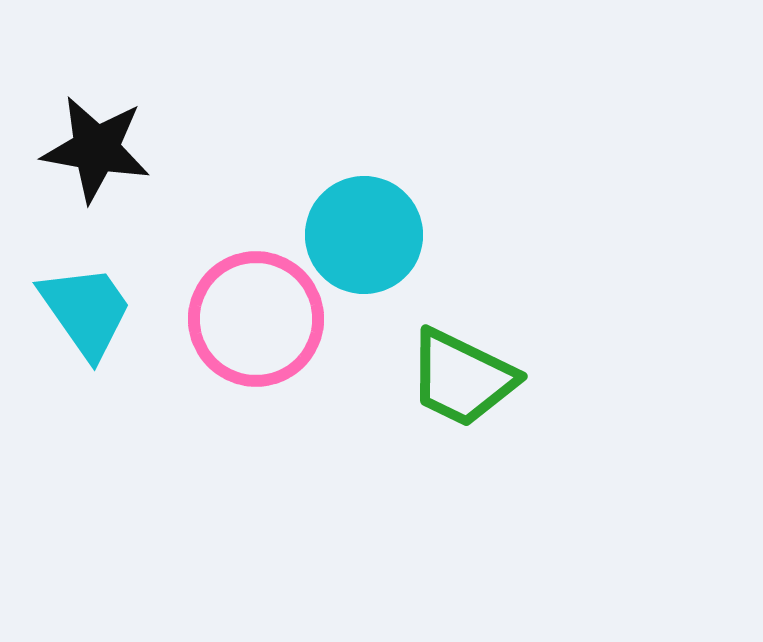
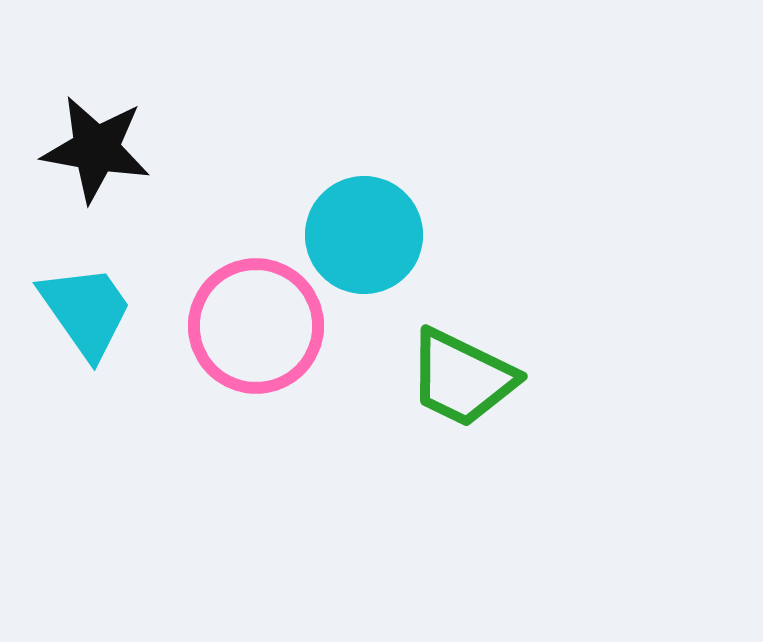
pink circle: moved 7 px down
